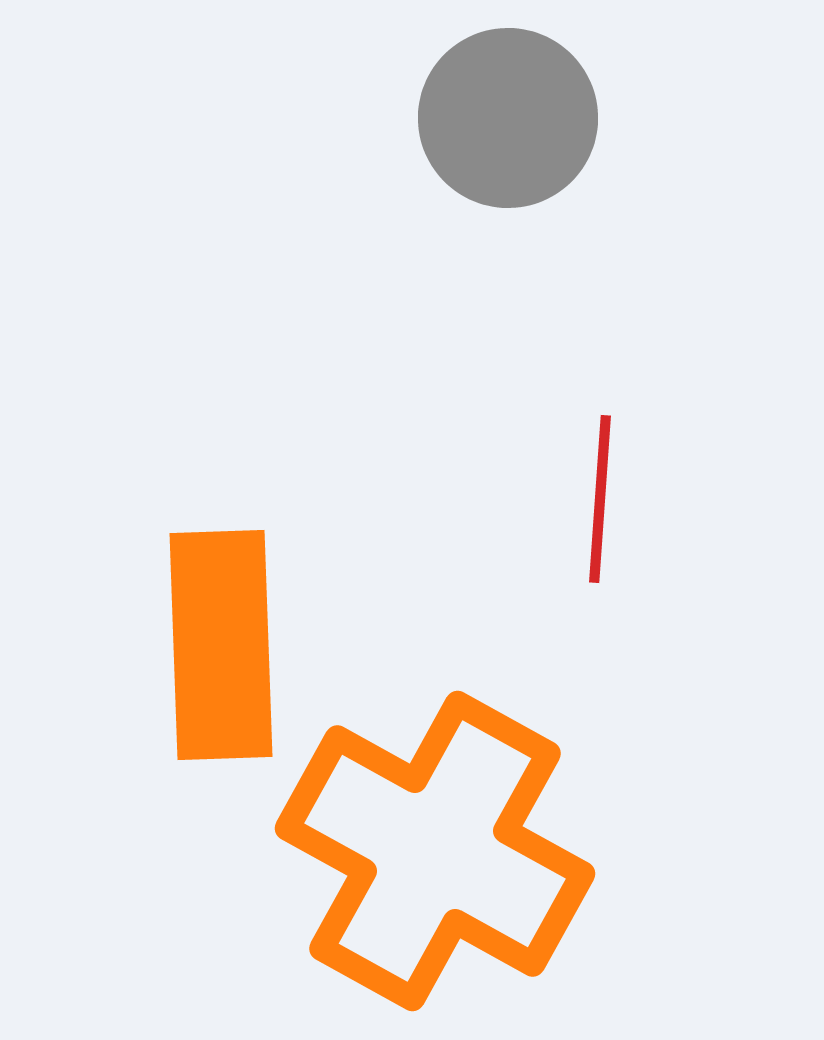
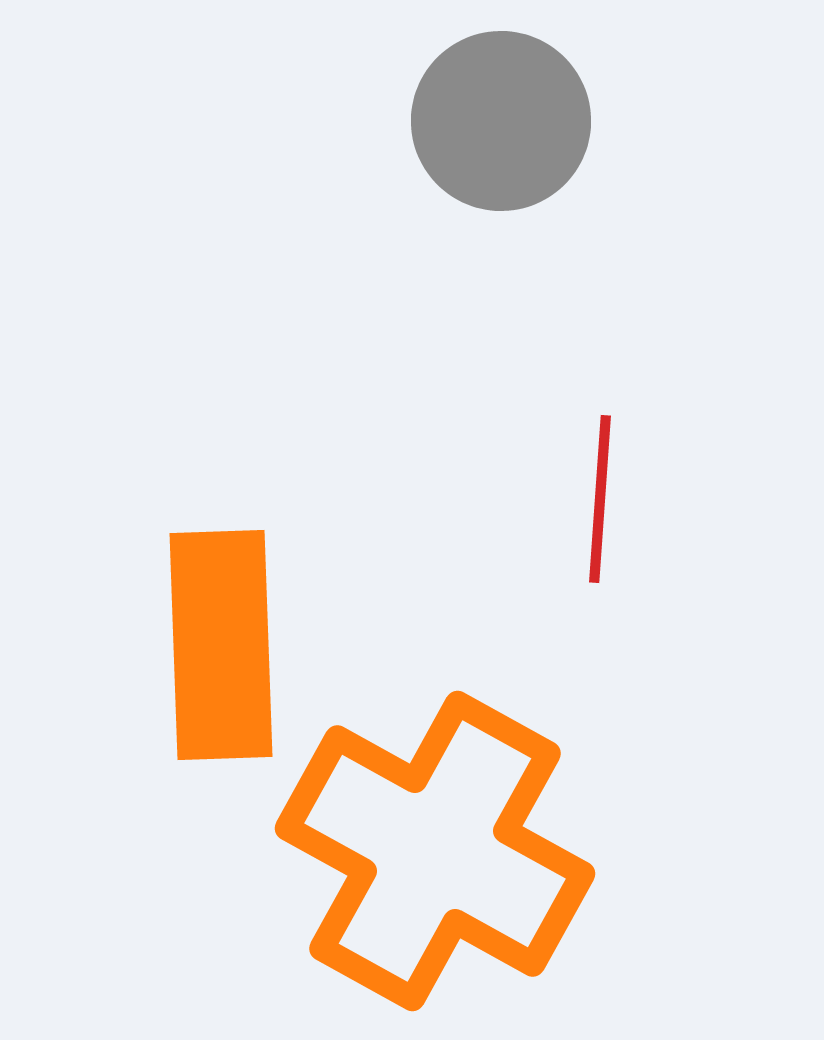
gray circle: moved 7 px left, 3 px down
